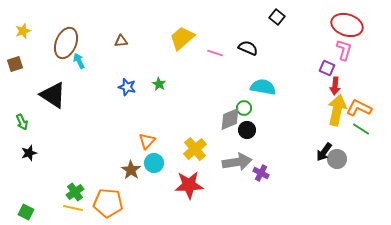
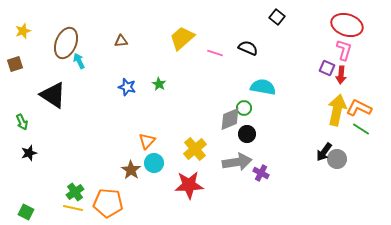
red arrow: moved 6 px right, 11 px up
black circle: moved 4 px down
